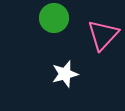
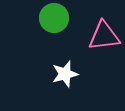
pink triangle: moved 1 px right, 1 px down; rotated 40 degrees clockwise
